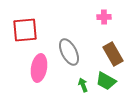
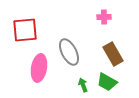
green trapezoid: moved 1 px right, 1 px down
